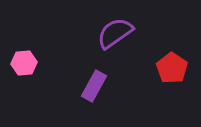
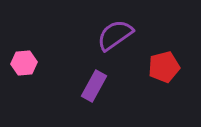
purple semicircle: moved 2 px down
red pentagon: moved 8 px left, 1 px up; rotated 24 degrees clockwise
